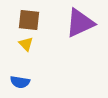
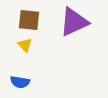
purple triangle: moved 6 px left, 1 px up
yellow triangle: moved 1 px left, 1 px down
